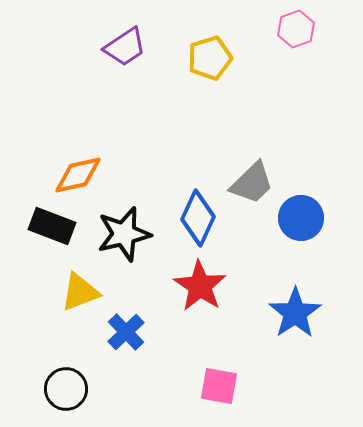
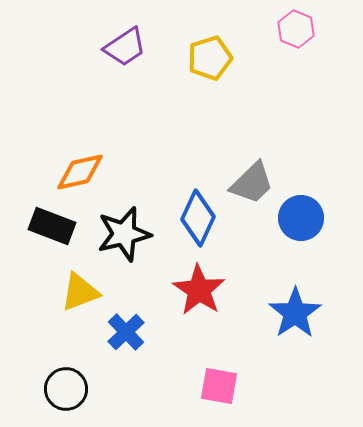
pink hexagon: rotated 18 degrees counterclockwise
orange diamond: moved 2 px right, 3 px up
red star: moved 1 px left, 4 px down
